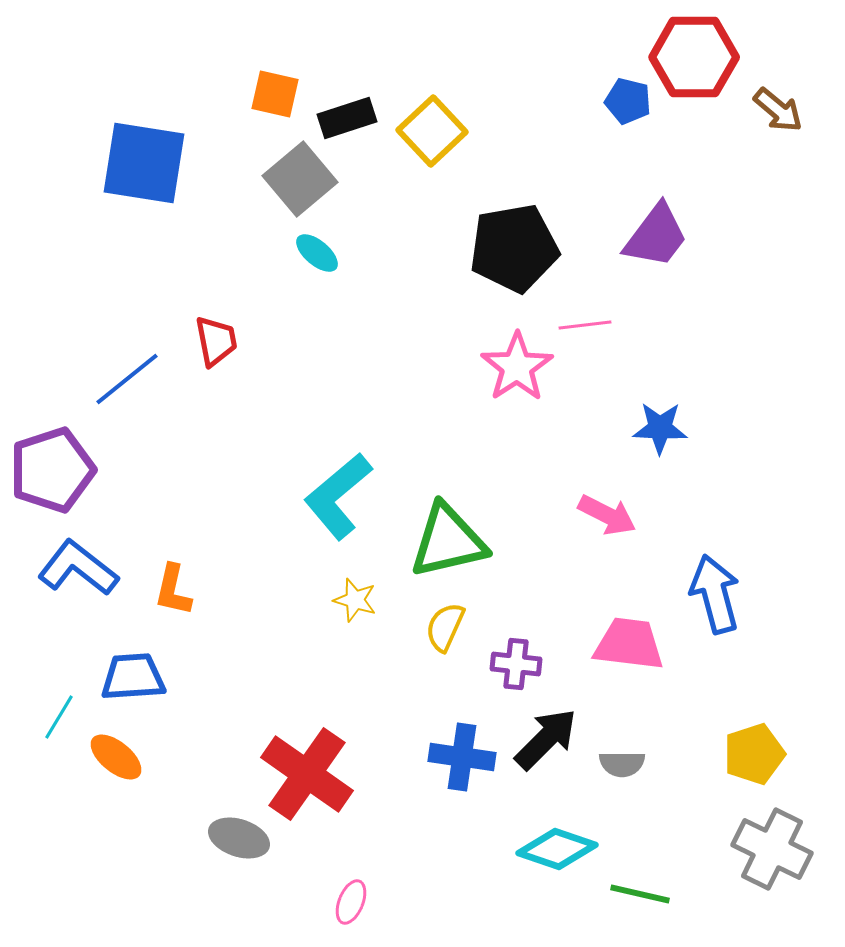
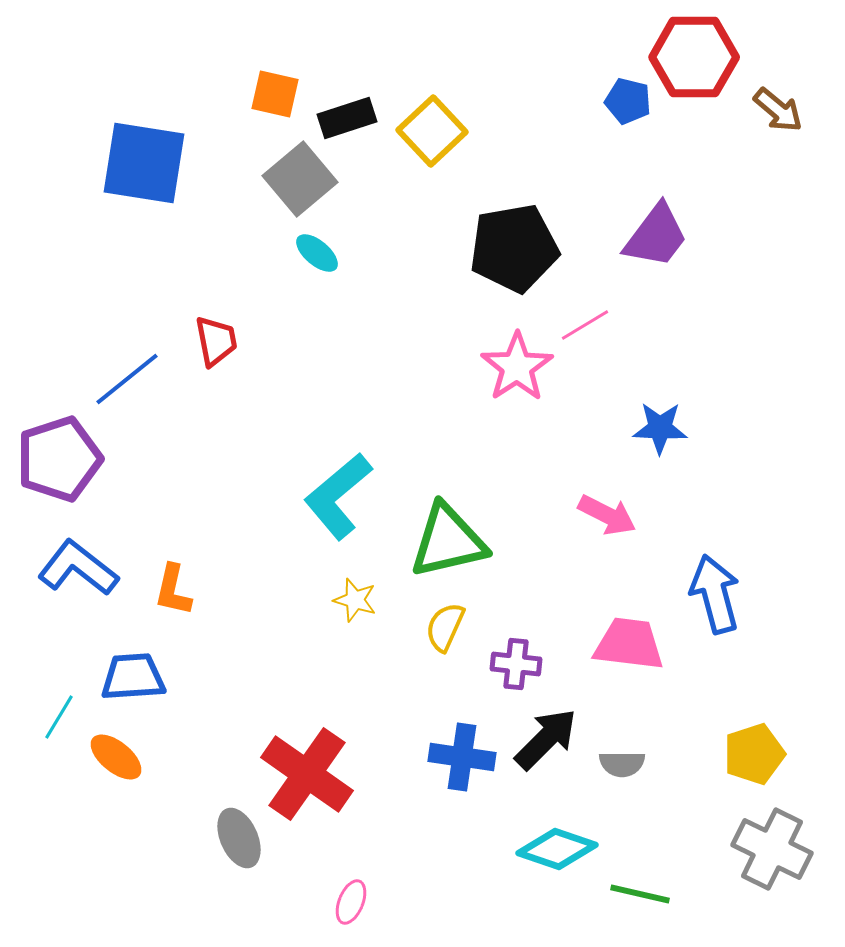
pink line: rotated 24 degrees counterclockwise
purple pentagon: moved 7 px right, 11 px up
gray ellipse: rotated 48 degrees clockwise
